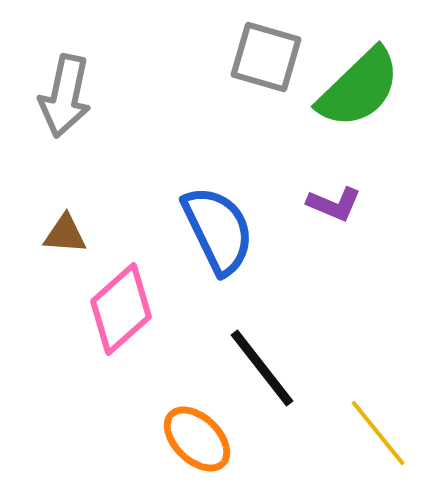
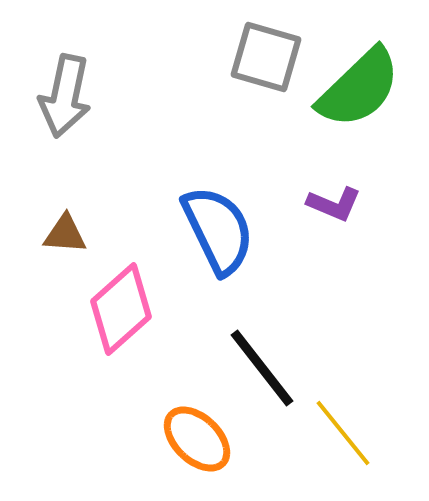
yellow line: moved 35 px left
